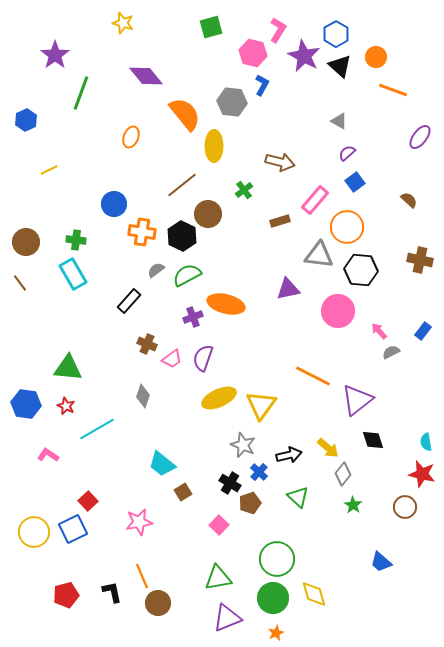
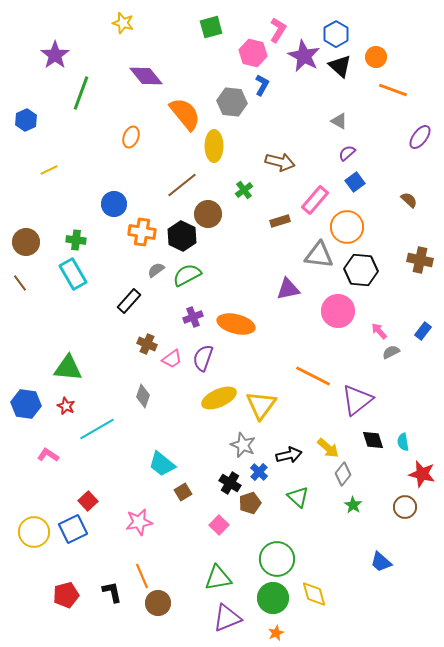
orange ellipse at (226, 304): moved 10 px right, 20 px down
cyan semicircle at (426, 442): moved 23 px left
